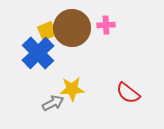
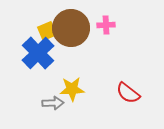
brown circle: moved 1 px left
gray arrow: rotated 25 degrees clockwise
